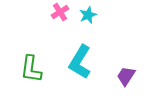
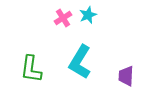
pink cross: moved 3 px right, 6 px down
purple trapezoid: rotated 30 degrees counterclockwise
